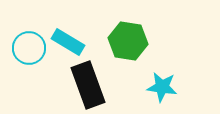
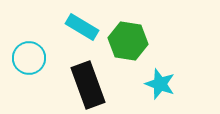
cyan rectangle: moved 14 px right, 15 px up
cyan circle: moved 10 px down
cyan star: moved 2 px left, 3 px up; rotated 12 degrees clockwise
